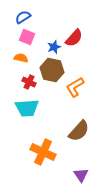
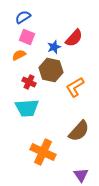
orange semicircle: moved 2 px left, 3 px up; rotated 40 degrees counterclockwise
brown hexagon: moved 1 px left
